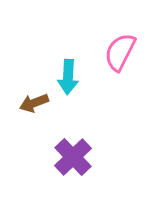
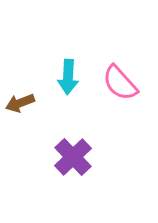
pink semicircle: moved 31 px down; rotated 69 degrees counterclockwise
brown arrow: moved 14 px left
